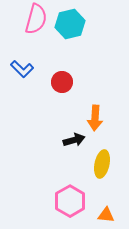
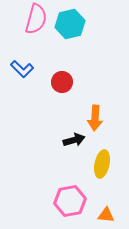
pink hexagon: rotated 20 degrees clockwise
